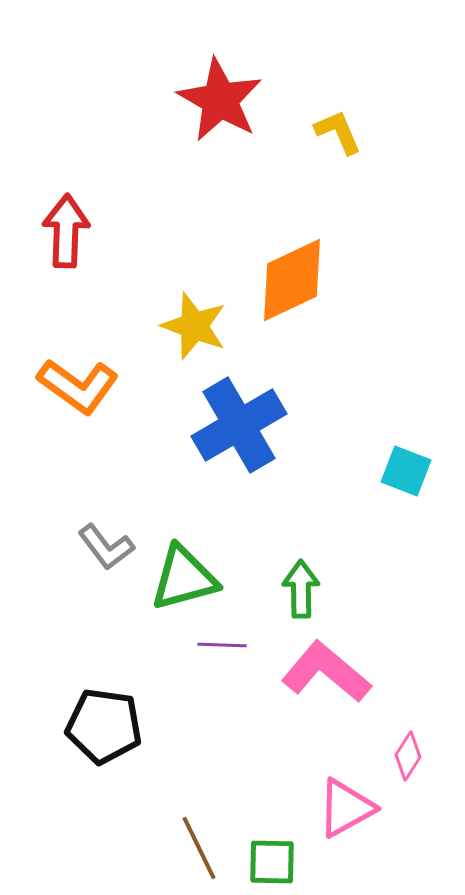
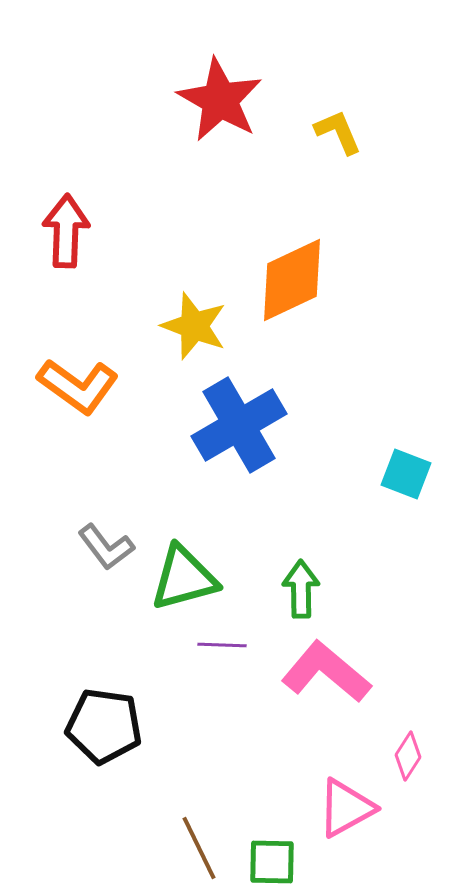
cyan square: moved 3 px down
